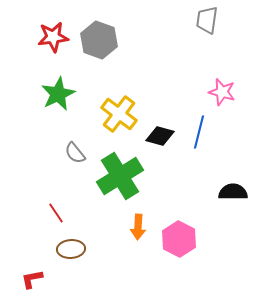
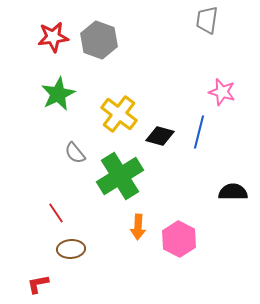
red L-shape: moved 6 px right, 5 px down
